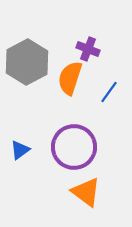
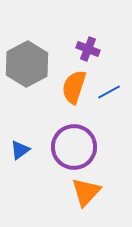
gray hexagon: moved 2 px down
orange semicircle: moved 4 px right, 9 px down
blue line: rotated 25 degrees clockwise
orange triangle: rotated 36 degrees clockwise
